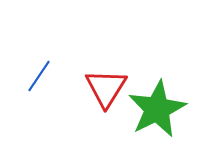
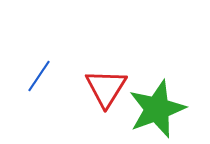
green star: rotated 6 degrees clockwise
